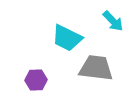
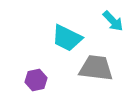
purple hexagon: rotated 10 degrees counterclockwise
